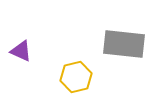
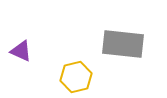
gray rectangle: moved 1 px left
